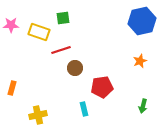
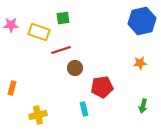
orange star: moved 2 px down; rotated 16 degrees clockwise
